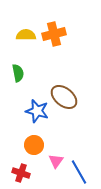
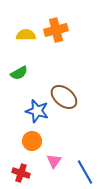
orange cross: moved 2 px right, 4 px up
green semicircle: moved 1 px right; rotated 72 degrees clockwise
orange circle: moved 2 px left, 4 px up
pink triangle: moved 2 px left
blue line: moved 6 px right
